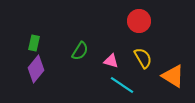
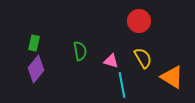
green semicircle: rotated 42 degrees counterclockwise
orange triangle: moved 1 px left, 1 px down
cyan line: rotated 45 degrees clockwise
